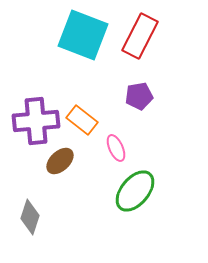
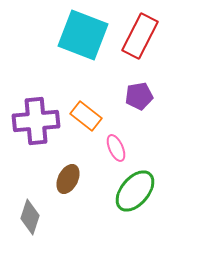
orange rectangle: moved 4 px right, 4 px up
brown ellipse: moved 8 px right, 18 px down; rotated 20 degrees counterclockwise
